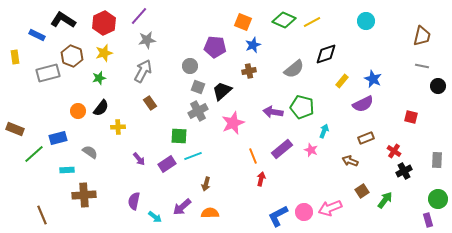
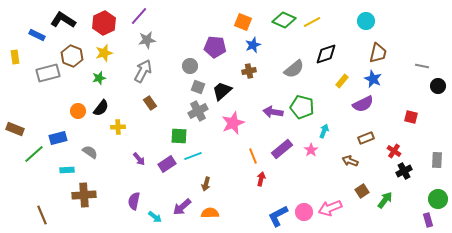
brown trapezoid at (422, 36): moved 44 px left, 17 px down
pink star at (311, 150): rotated 16 degrees clockwise
